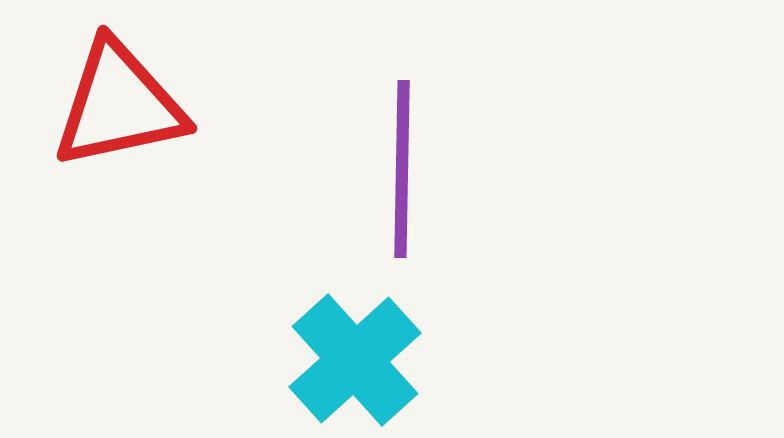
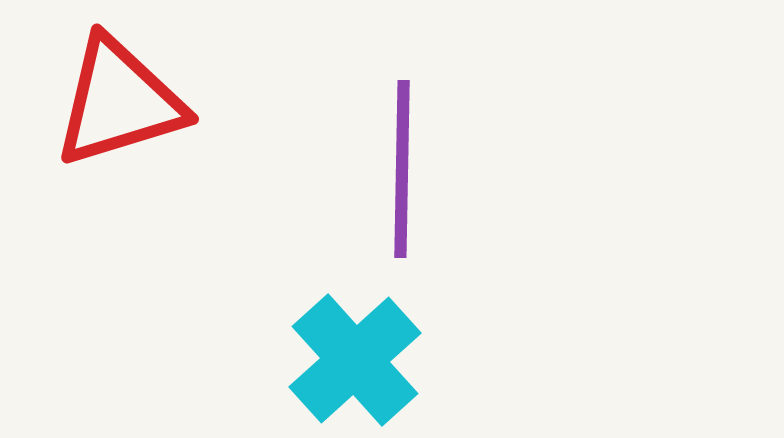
red triangle: moved 3 px up; rotated 5 degrees counterclockwise
